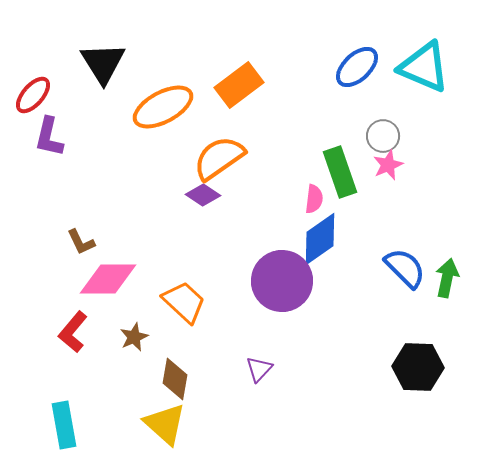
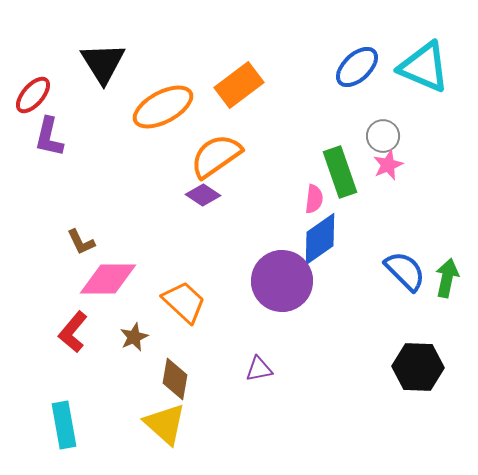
orange semicircle: moved 3 px left, 2 px up
blue semicircle: moved 3 px down
purple triangle: rotated 36 degrees clockwise
